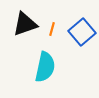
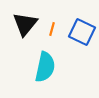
black triangle: rotated 32 degrees counterclockwise
blue square: rotated 24 degrees counterclockwise
